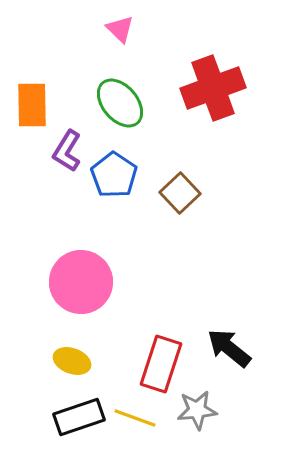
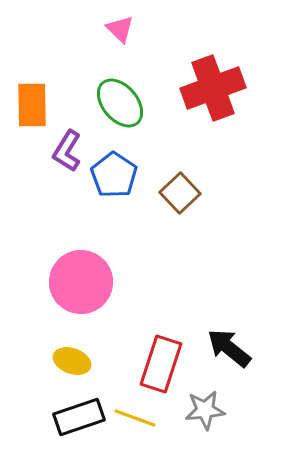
gray star: moved 8 px right
